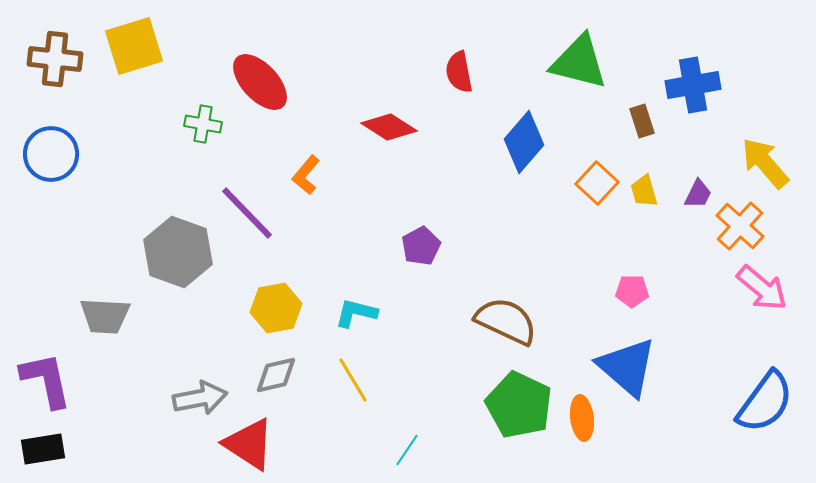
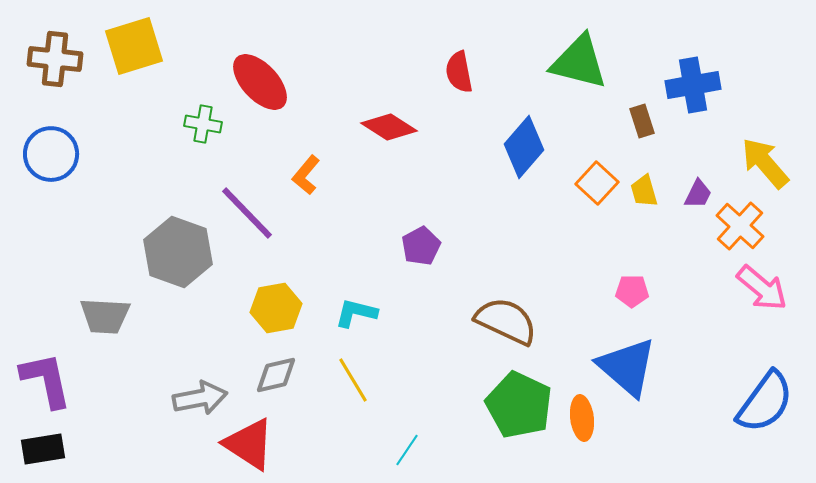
blue diamond: moved 5 px down
